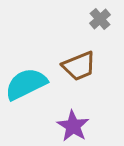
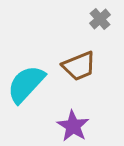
cyan semicircle: rotated 21 degrees counterclockwise
